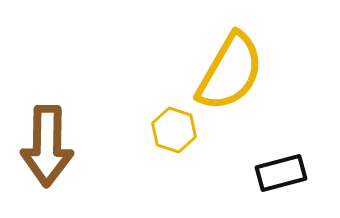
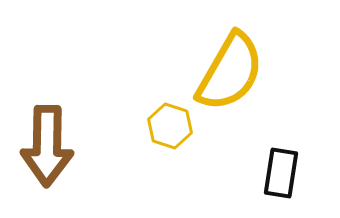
yellow hexagon: moved 4 px left, 4 px up
black rectangle: rotated 66 degrees counterclockwise
